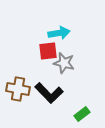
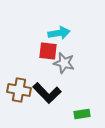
red square: rotated 12 degrees clockwise
brown cross: moved 1 px right, 1 px down
black L-shape: moved 2 px left
green rectangle: rotated 28 degrees clockwise
